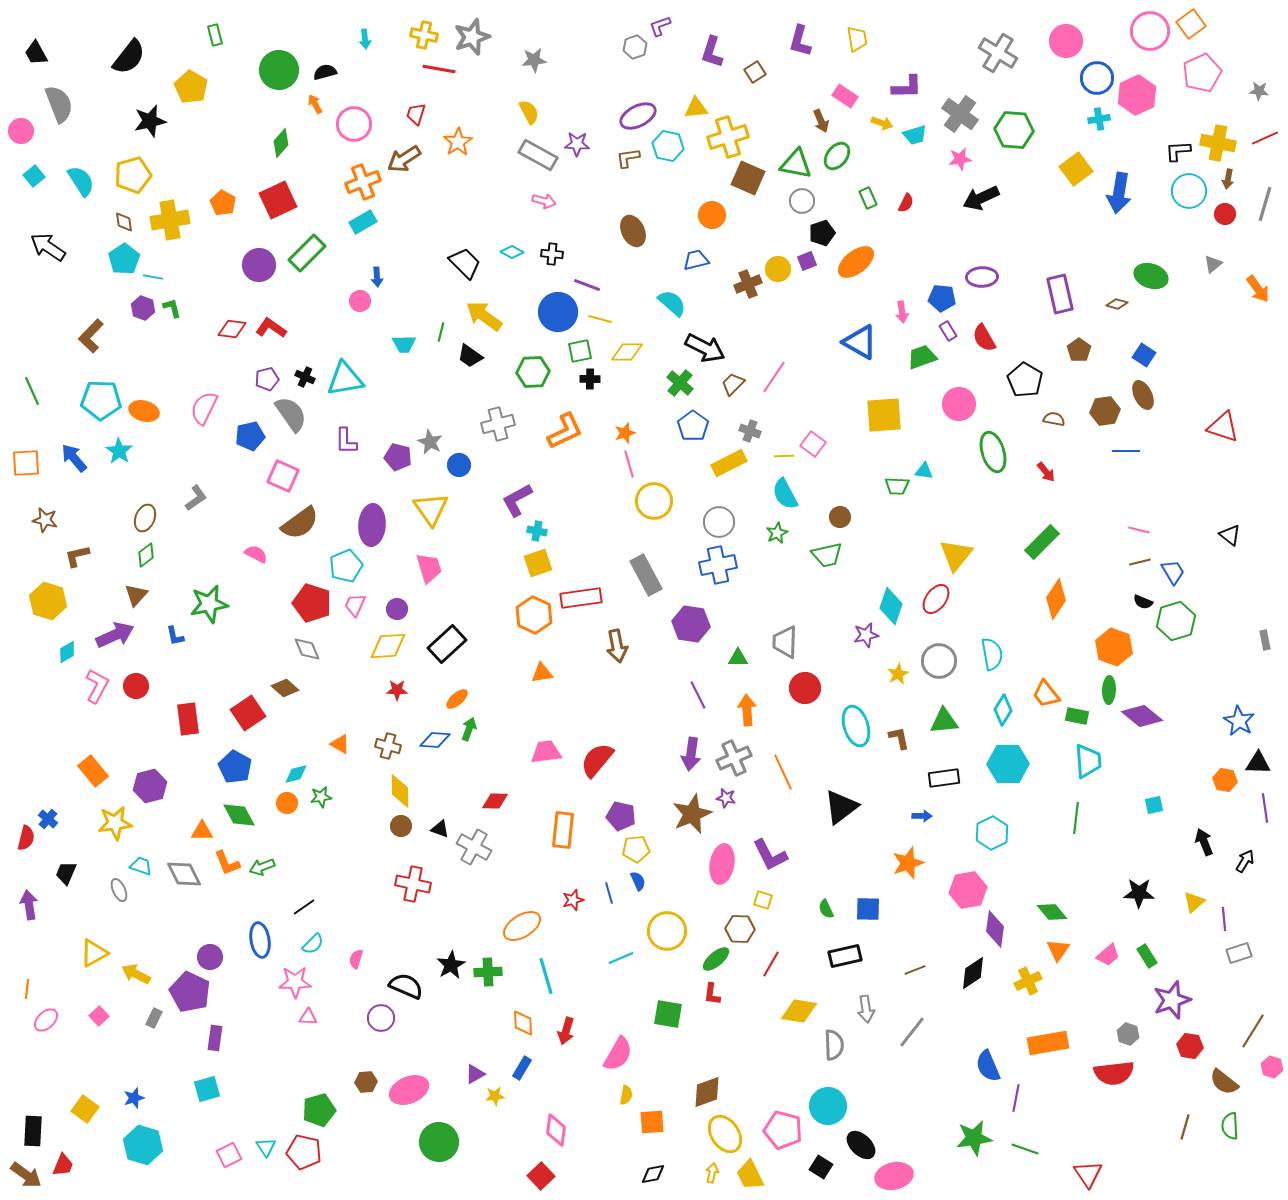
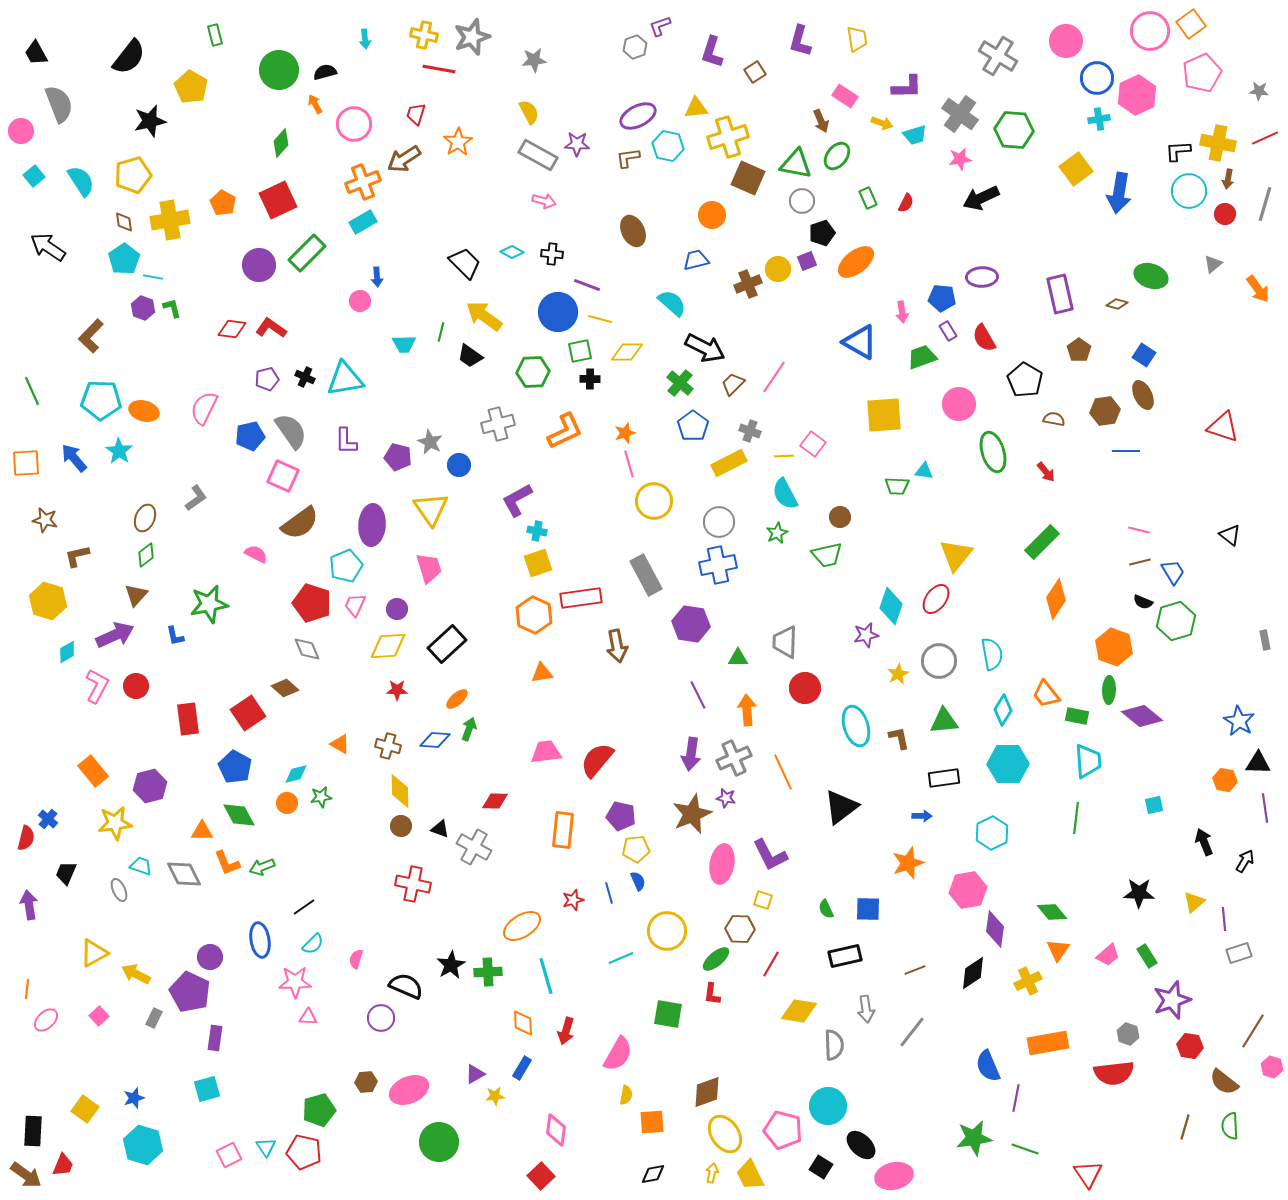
gray cross at (998, 53): moved 3 px down
gray semicircle at (291, 414): moved 17 px down
